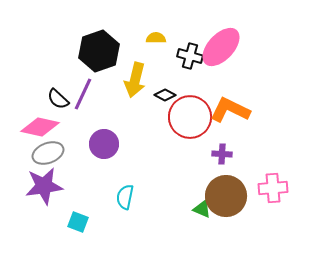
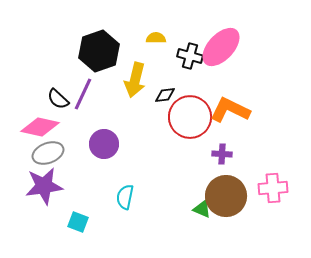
black diamond: rotated 35 degrees counterclockwise
